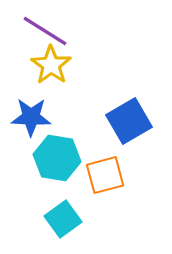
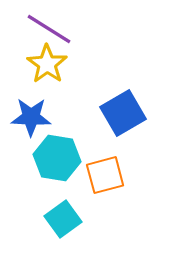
purple line: moved 4 px right, 2 px up
yellow star: moved 4 px left, 1 px up
blue square: moved 6 px left, 8 px up
